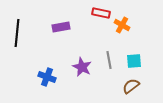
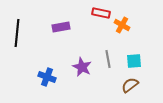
gray line: moved 1 px left, 1 px up
brown semicircle: moved 1 px left, 1 px up
